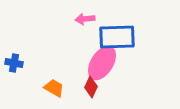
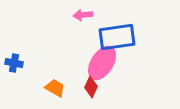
pink arrow: moved 2 px left, 4 px up
blue rectangle: rotated 6 degrees counterclockwise
orange trapezoid: moved 1 px right
